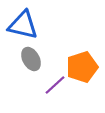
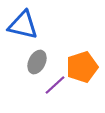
gray ellipse: moved 6 px right, 3 px down; rotated 55 degrees clockwise
